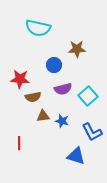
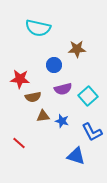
red line: rotated 48 degrees counterclockwise
